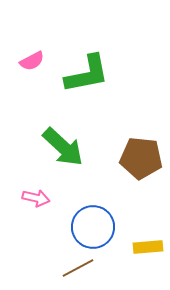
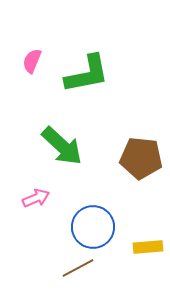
pink semicircle: rotated 140 degrees clockwise
green arrow: moved 1 px left, 1 px up
pink arrow: rotated 36 degrees counterclockwise
